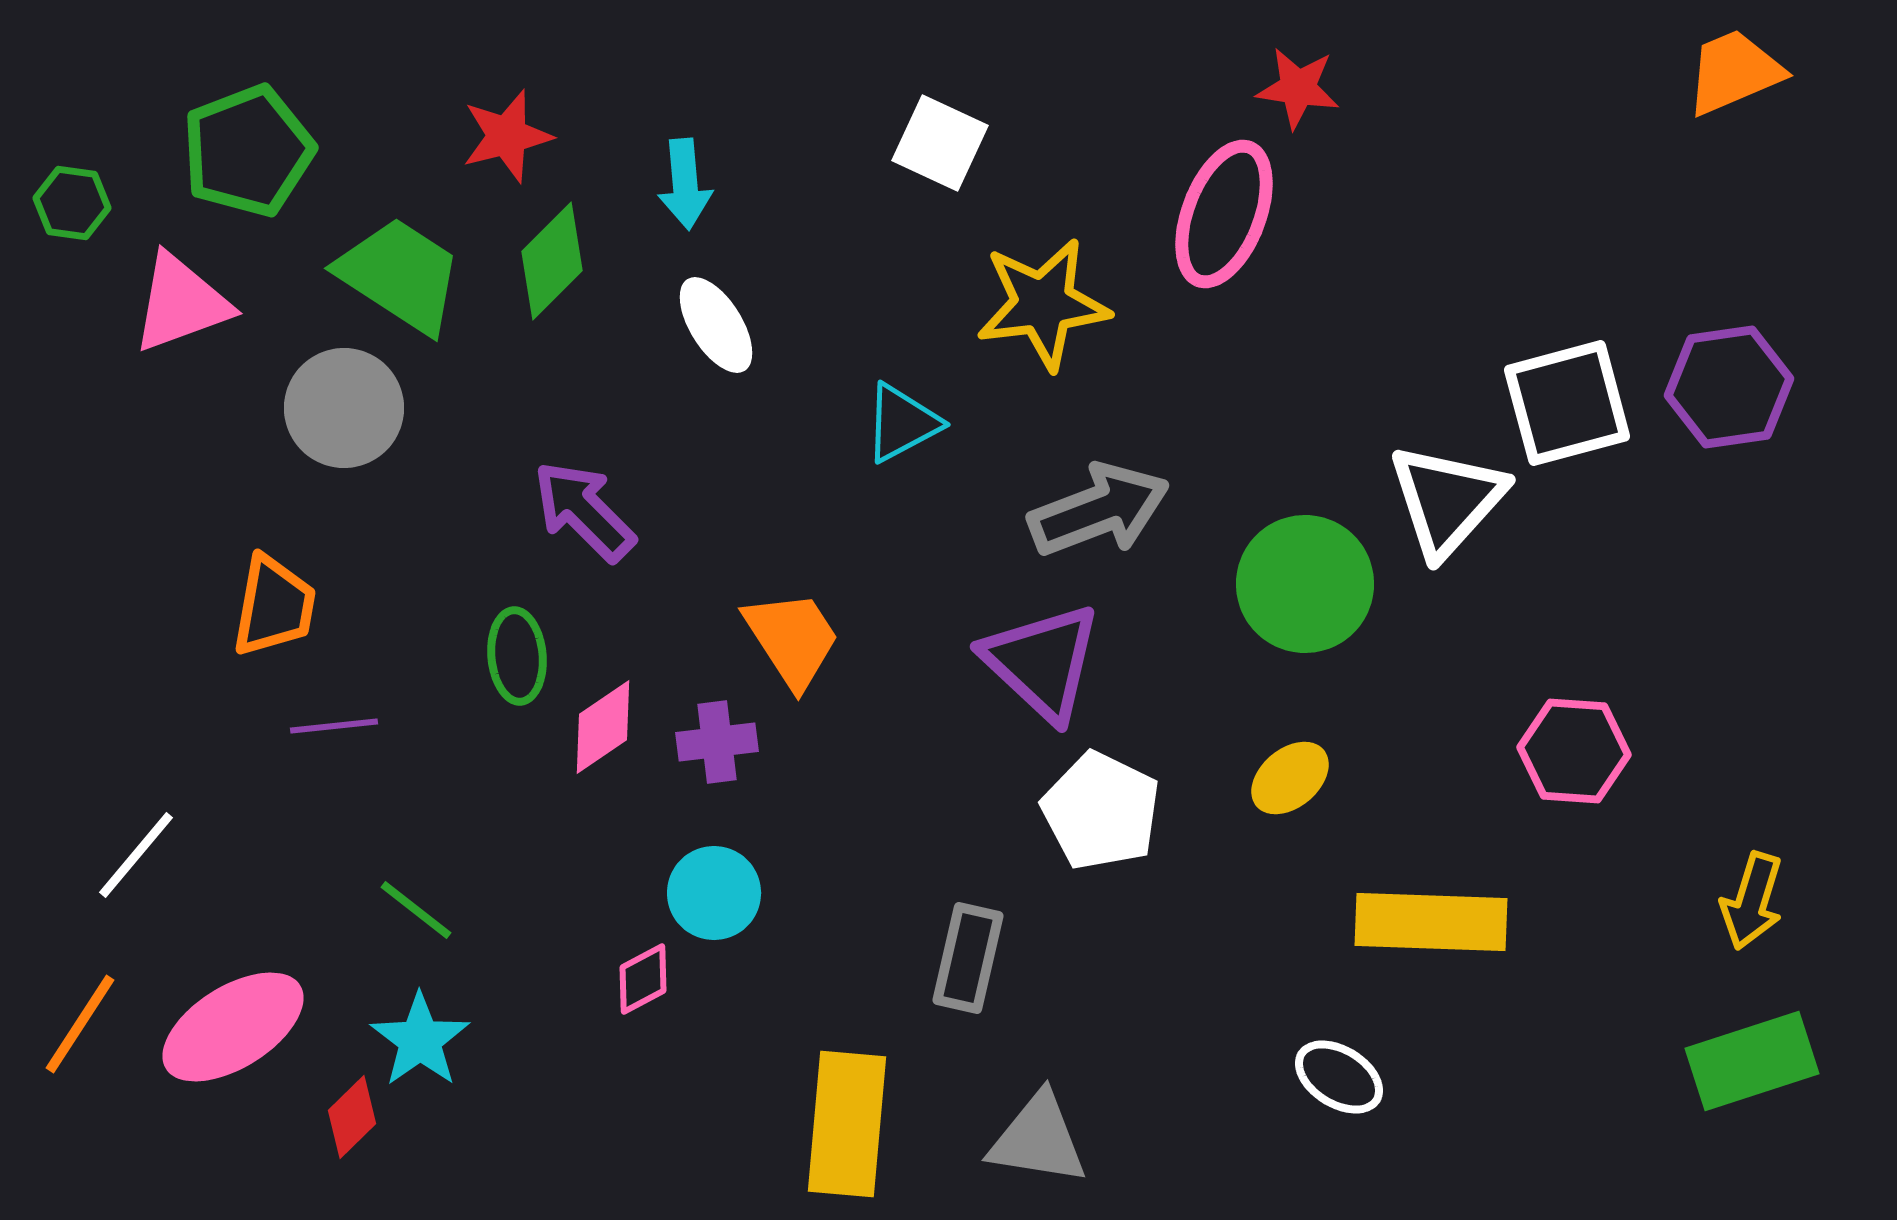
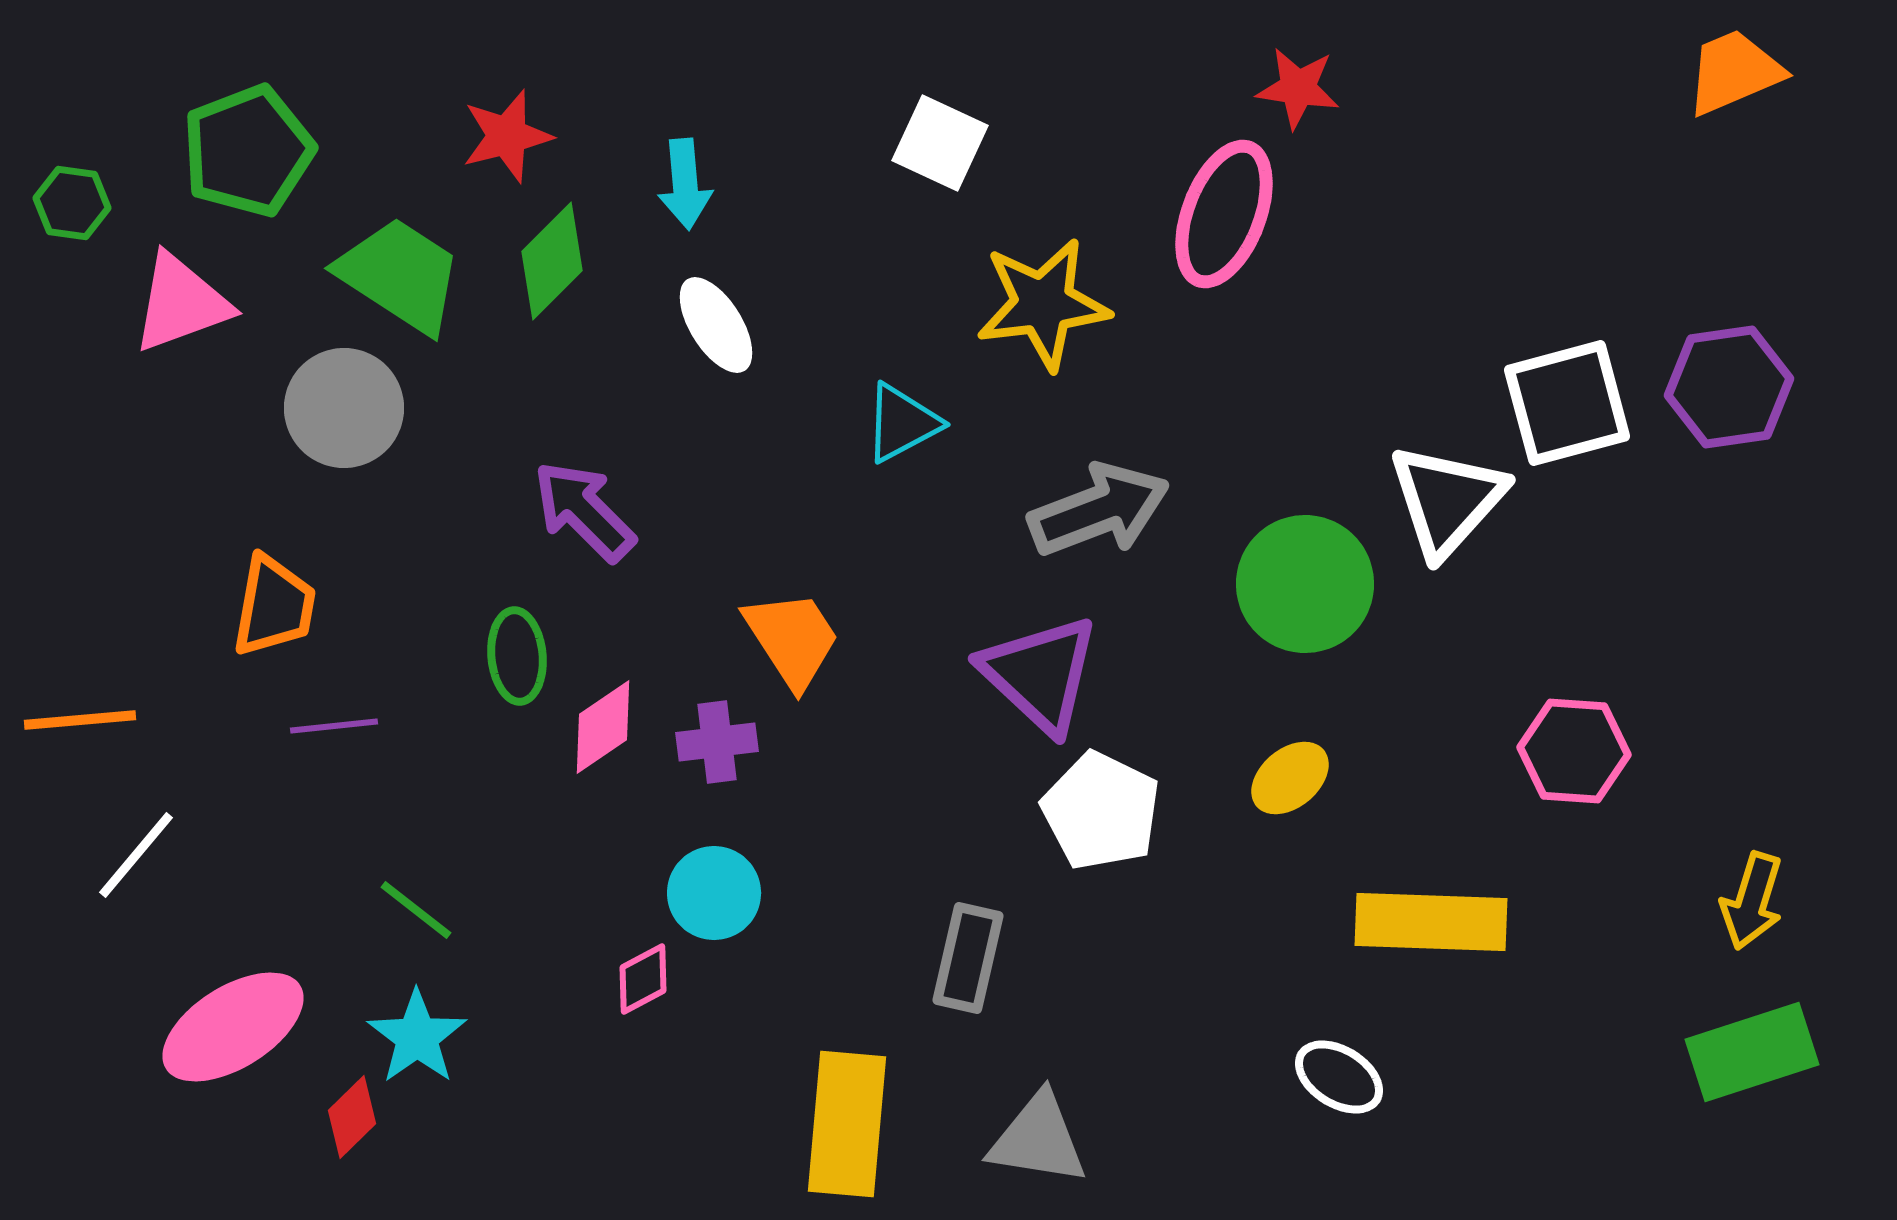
purple triangle at (1042, 662): moved 2 px left, 12 px down
orange line at (80, 1024): moved 304 px up; rotated 52 degrees clockwise
cyan star at (420, 1040): moved 3 px left, 3 px up
green rectangle at (1752, 1061): moved 9 px up
